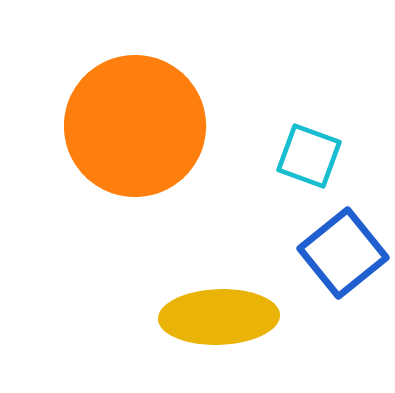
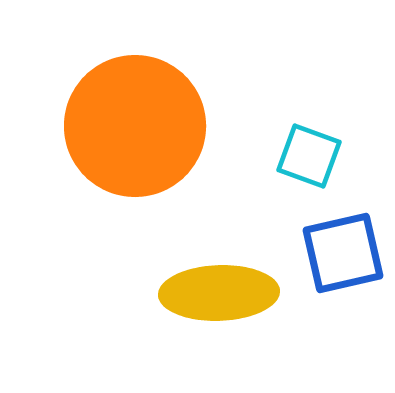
blue square: rotated 26 degrees clockwise
yellow ellipse: moved 24 px up
